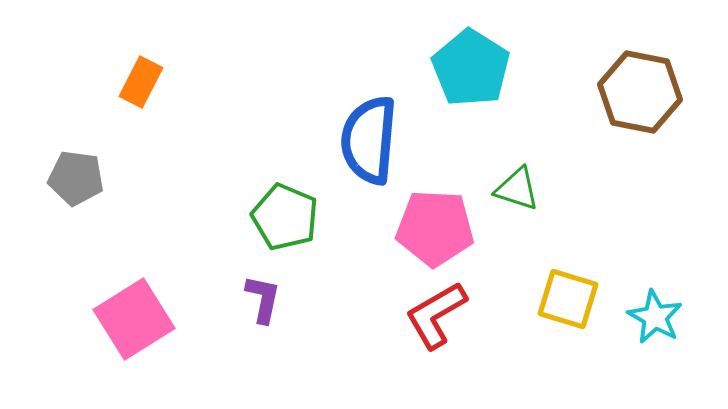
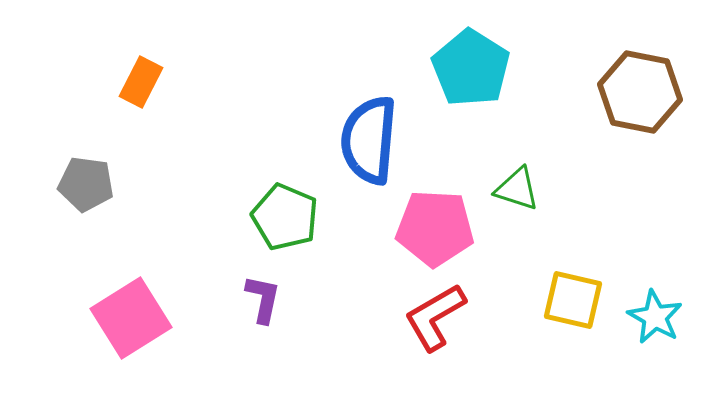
gray pentagon: moved 10 px right, 6 px down
yellow square: moved 5 px right, 1 px down; rotated 4 degrees counterclockwise
red L-shape: moved 1 px left, 2 px down
pink square: moved 3 px left, 1 px up
